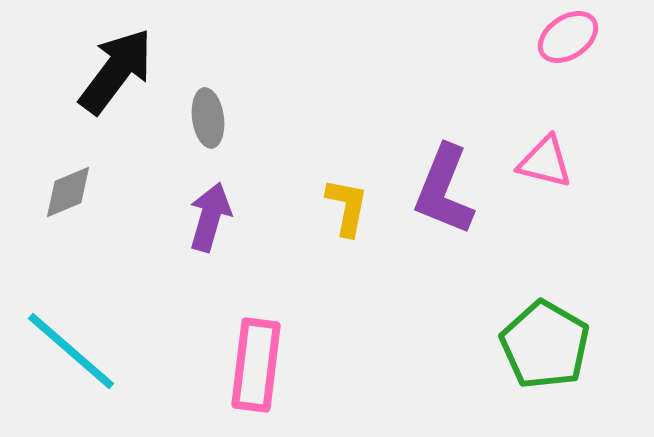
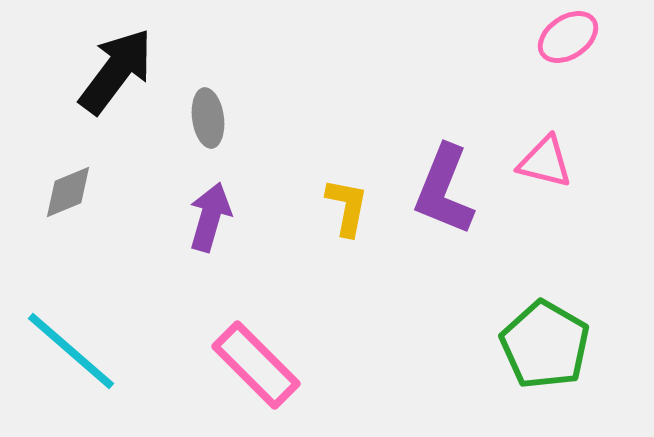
pink rectangle: rotated 52 degrees counterclockwise
